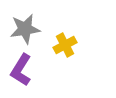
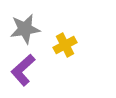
purple L-shape: moved 2 px right; rotated 16 degrees clockwise
